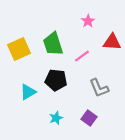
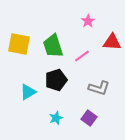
green trapezoid: moved 2 px down
yellow square: moved 5 px up; rotated 35 degrees clockwise
black pentagon: rotated 25 degrees counterclockwise
gray L-shape: rotated 50 degrees counterclockwise
